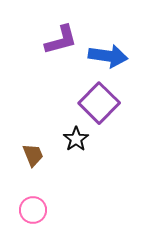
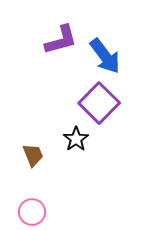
blue arrow: moved 3 px left; rotated 45 degrees clockwise
pink circle: moved 1 px left, 2 px down
